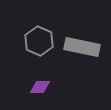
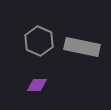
purple diamond: moved 3 px left, 2 px up
